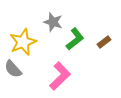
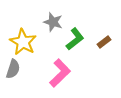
yellow star: rotated 20 degrees counterclockwise
gray semicircle: rotated 120 degrees counterclockwise
pink L-shape: moved 3 px up
